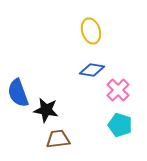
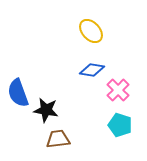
yellow ellipse: rotated 25 degrees counterclockwise
